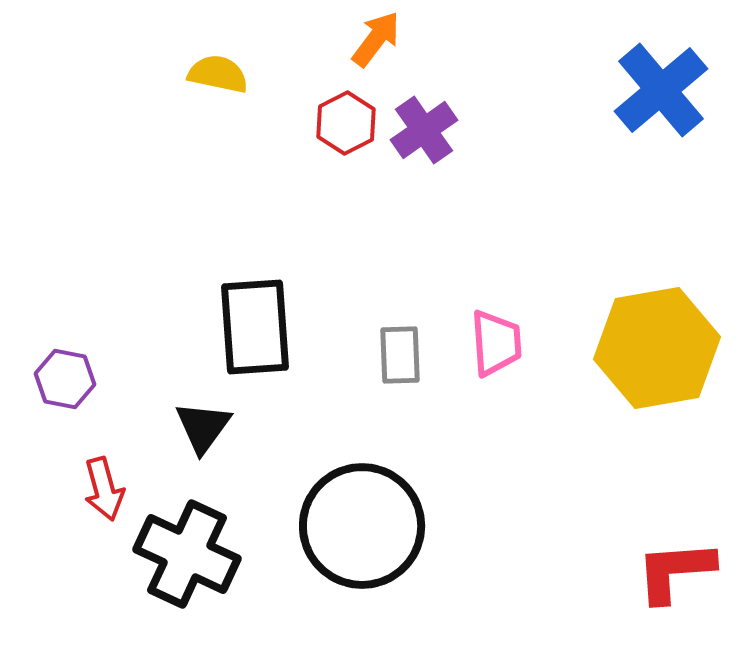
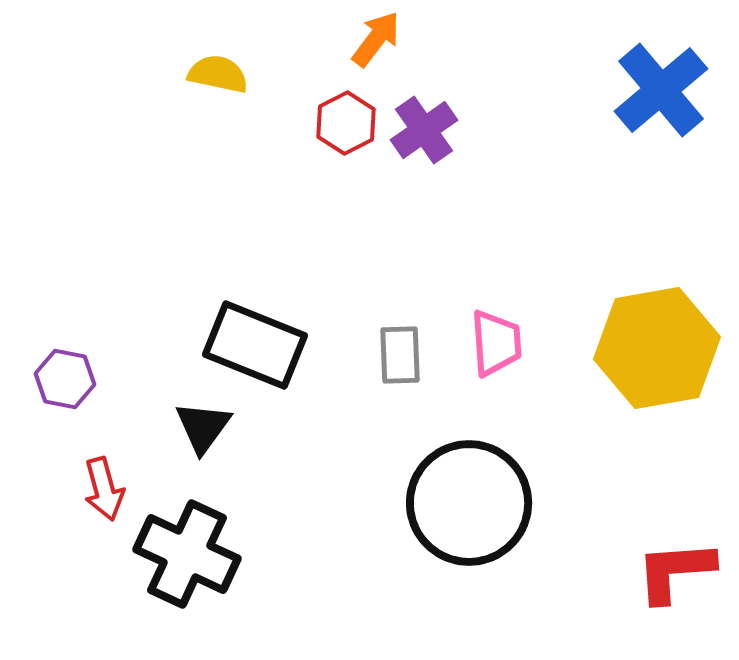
black rectangle: moved 18 px down; rotated 64 degrees counterclockwise
black circle: moved 107 px right, 23 px up
